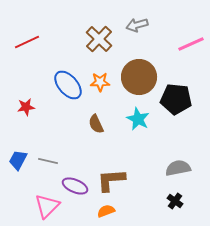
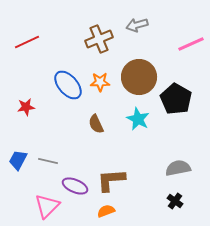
brown cross: rotated 24 degrees clockwise
black pentagon: rotated 24 degrees clockwise
